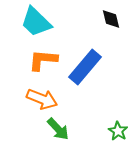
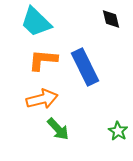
blue rectangle: rotated 66 degrees counterclockwise
orange arrow: rotated 36 degrees counterclockwise
